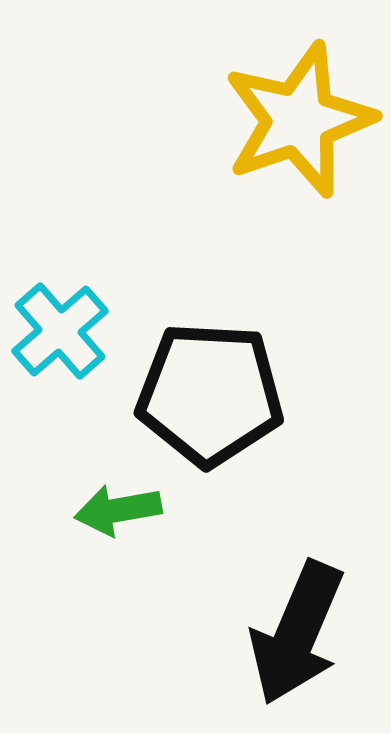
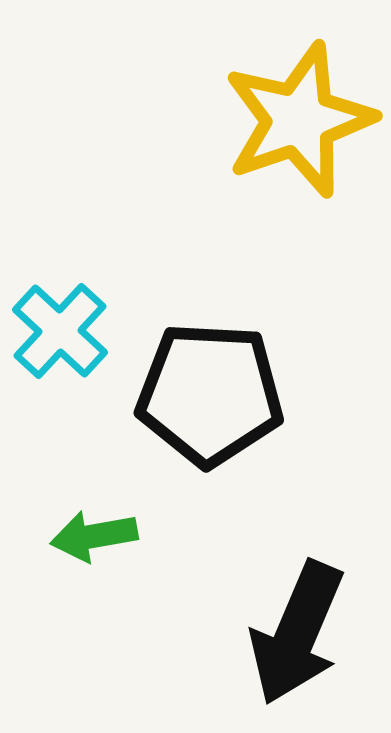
cyan cross: rotated 6 degrees counterclockwise
green arrow: moved 24 px left, 26 px down
